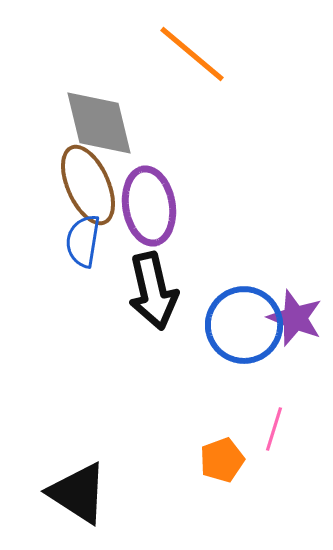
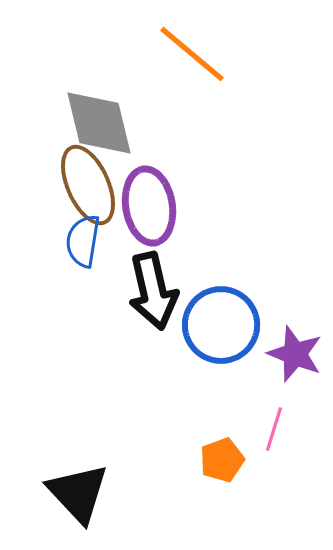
purple star: moved 36 px down
blue circle: moved 23 px left
black triangle: rotated 14 degrees clockwise
